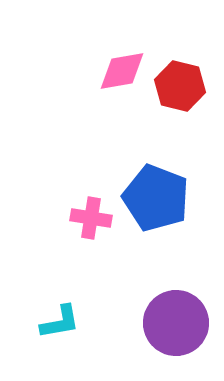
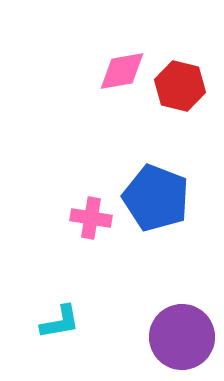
purple circle: moved 6 px right, 14 px down
